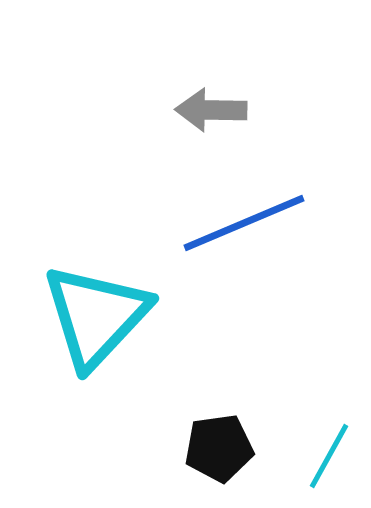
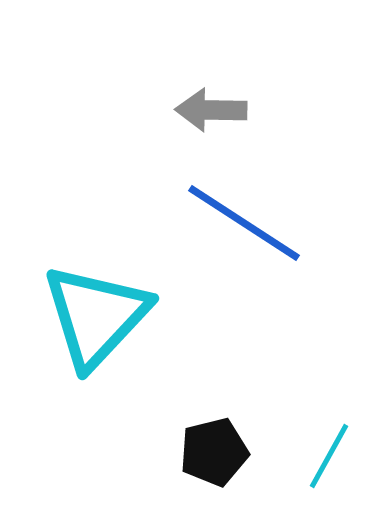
blue line: rotated 56 degrees clockwise
black pentagon: moved 5 px left, 4 px down; rotated 6 degrees counterclockwise
